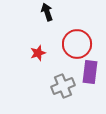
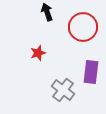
red circle: moved 6 px right, 17 px up
purple rectangle: moved 1 px right
gray cross: moved 4 px down; rotated 30 degrees counterclockwise
